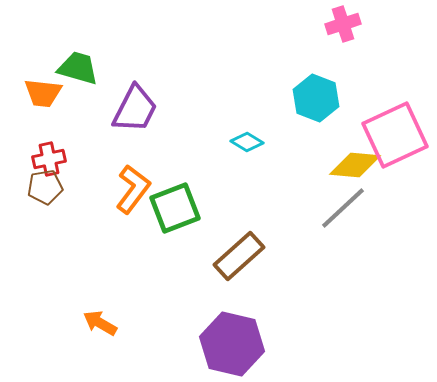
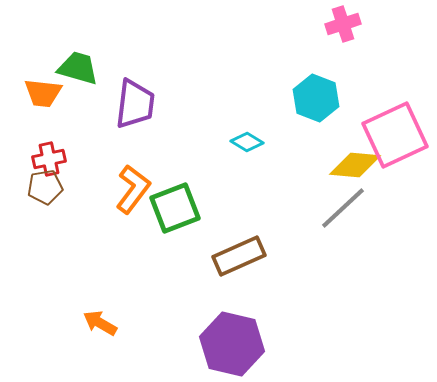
purple trapezoid: moved 5 px up; rotated 20 degrees counterclockwise
brown rectangle: rotated 18 degrees clockwise
